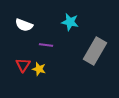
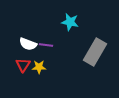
white semicircle: moved 4 px right, 19 px down
gray rectangle: moved 1 px down
yellow star: moved 2 px up; rotated 16 degrees counterclockwise
